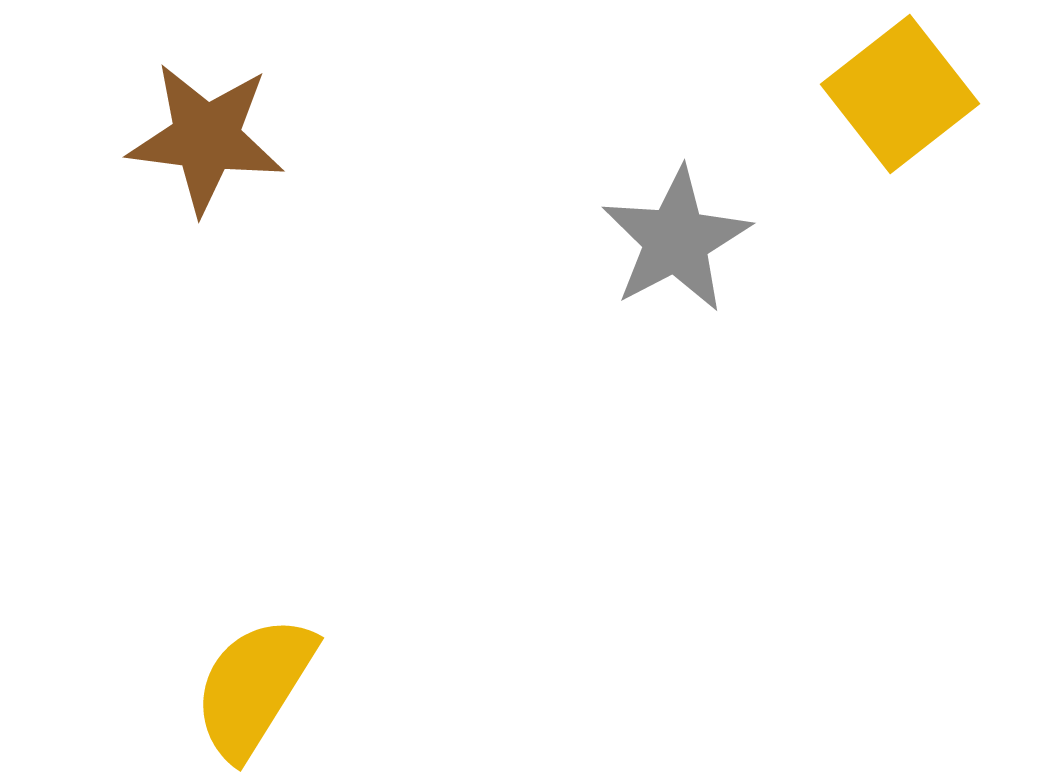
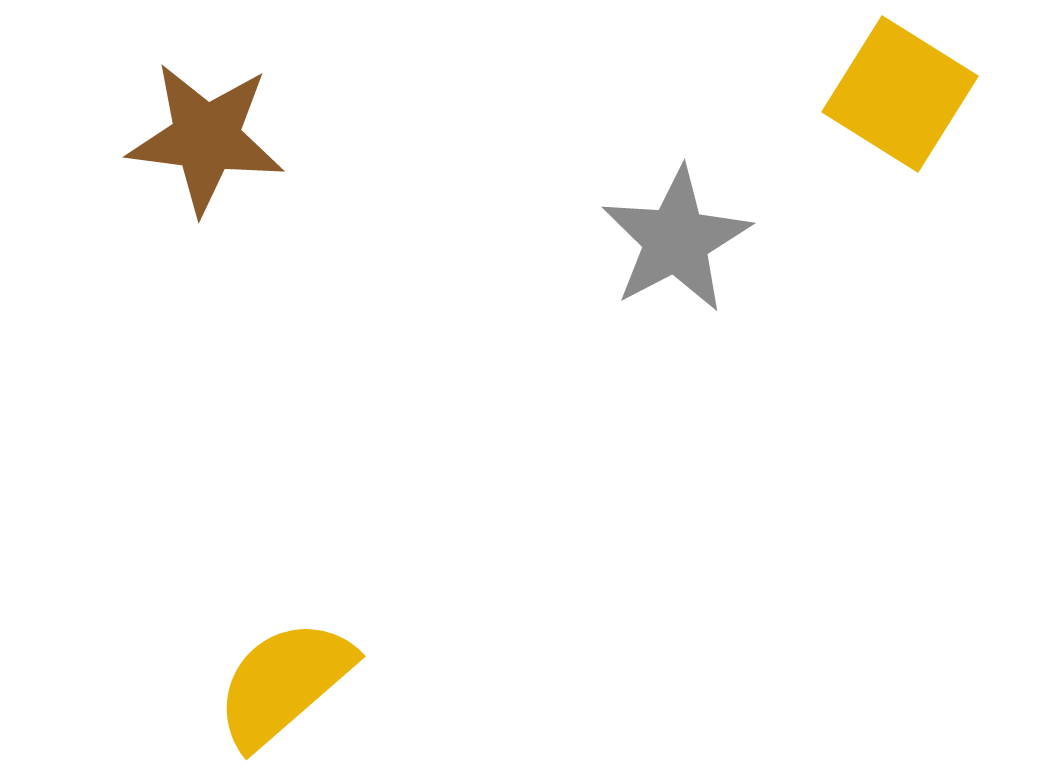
yellow square: rotated 20 degrees counterclockwise
yellow semicircle: moved 30 px right, 4 px up; rotated 17 degrees clockwise
